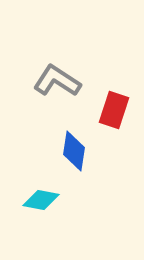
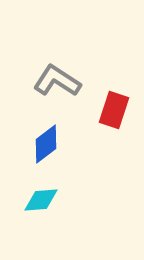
blue diamond: moved 28 px left, 7 px up; rotated 45 degrees clockwise
cyan diamond: rotated 15 degrees counterclockwise
